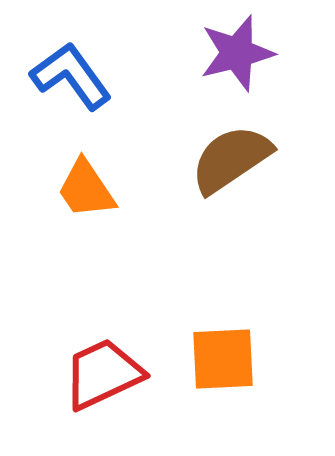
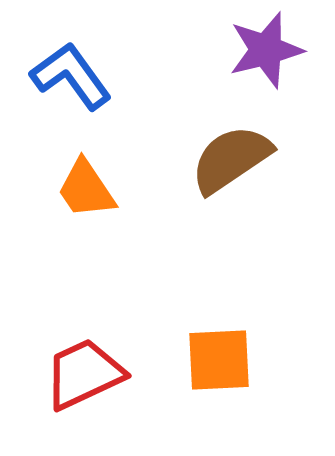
purple star: moved 29 px right, 3 px up
orange square: moved 4 px left, 1 px down
red trapezoid: moved 19 px left
